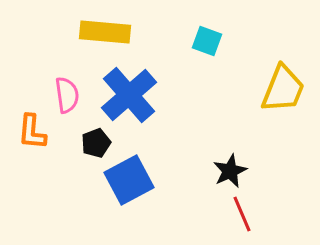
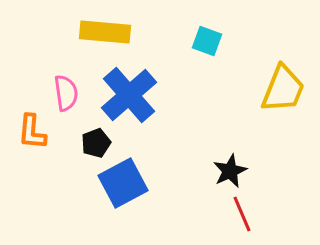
pink semicircle: moved 1 px left, 2 px up
blue square: moved 6 px left, 3 px down
